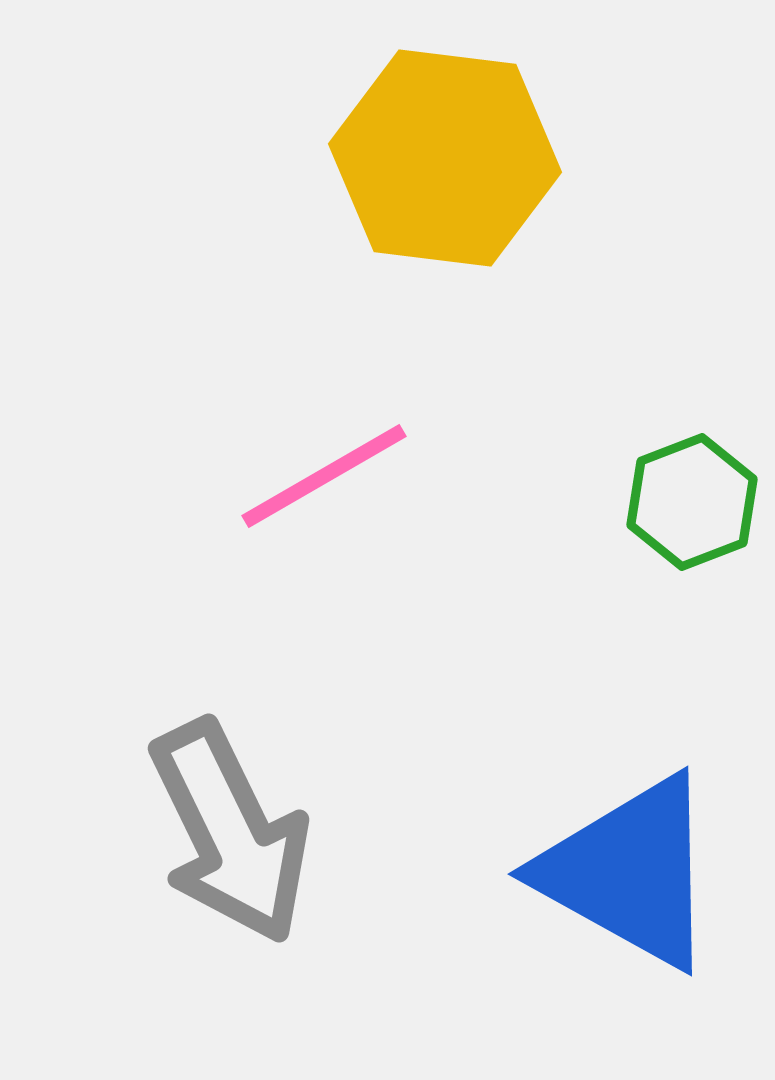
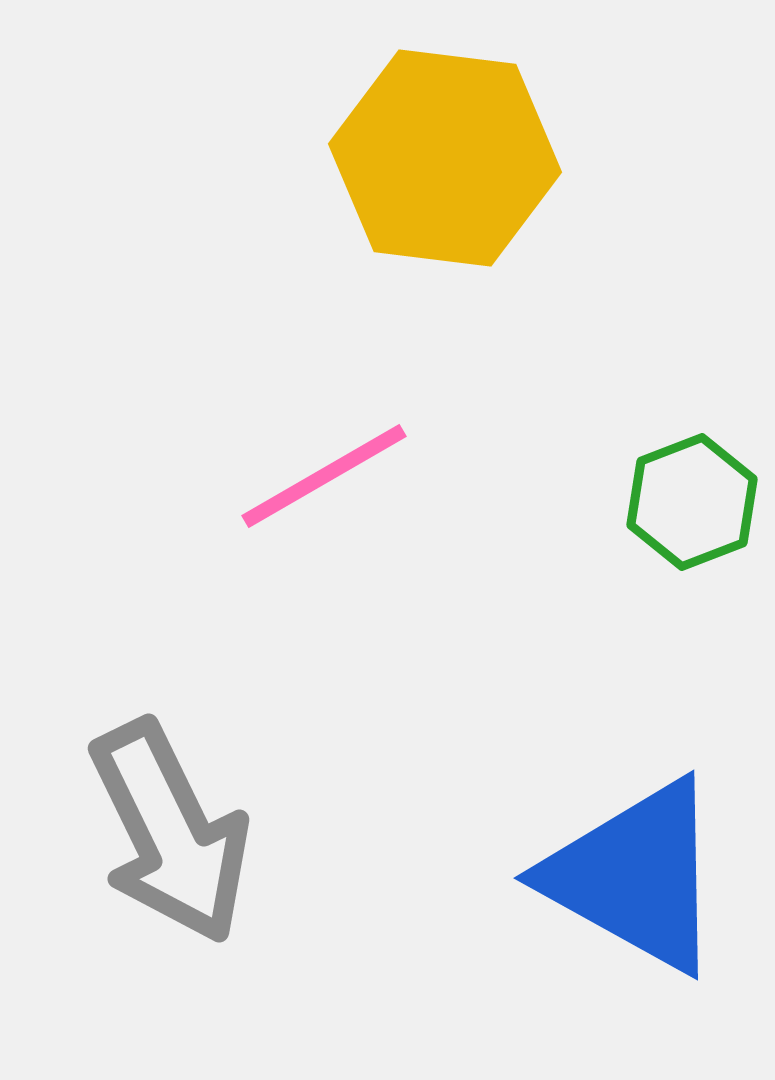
gray arrow: moved 60 px left
blue triangle: moved 6 px right, 4 px down
